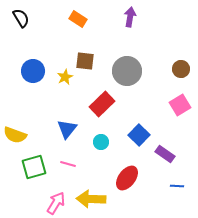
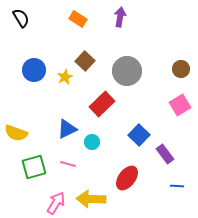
purple arrow: moved 10 px left
brown square: rotated 36 degrees clockwise
blue circle: moved 1 px right, 1 px up
blue triangle: rotated 25 degrees clockwise
yellow semicircle: moved 1 px right, 2 px up
cyan circle: moved 9 px left
purple rectangle: rotated 18 degrees clockwise
